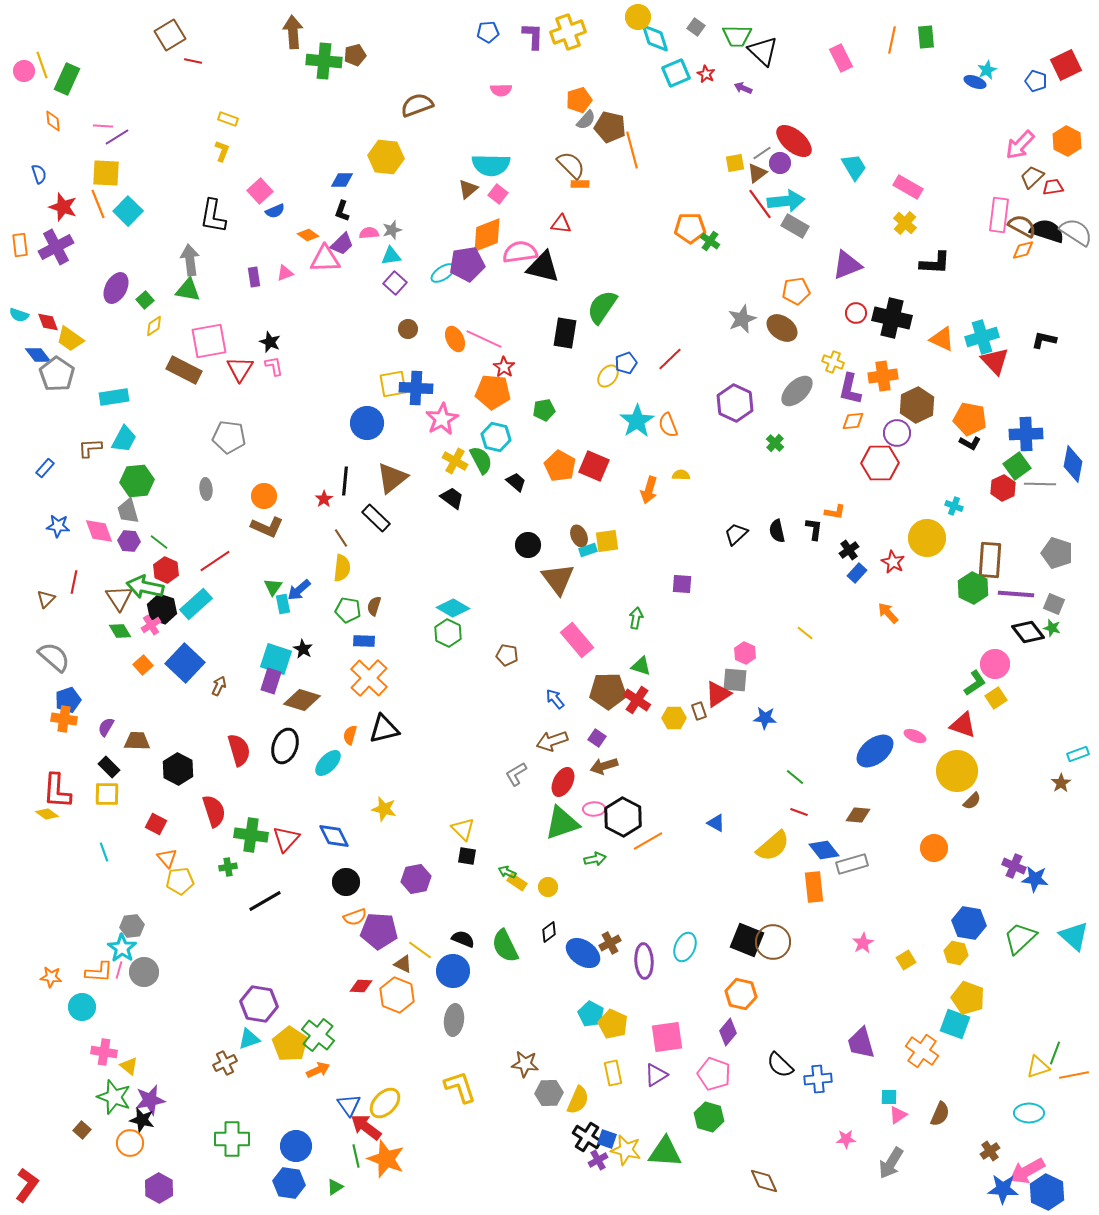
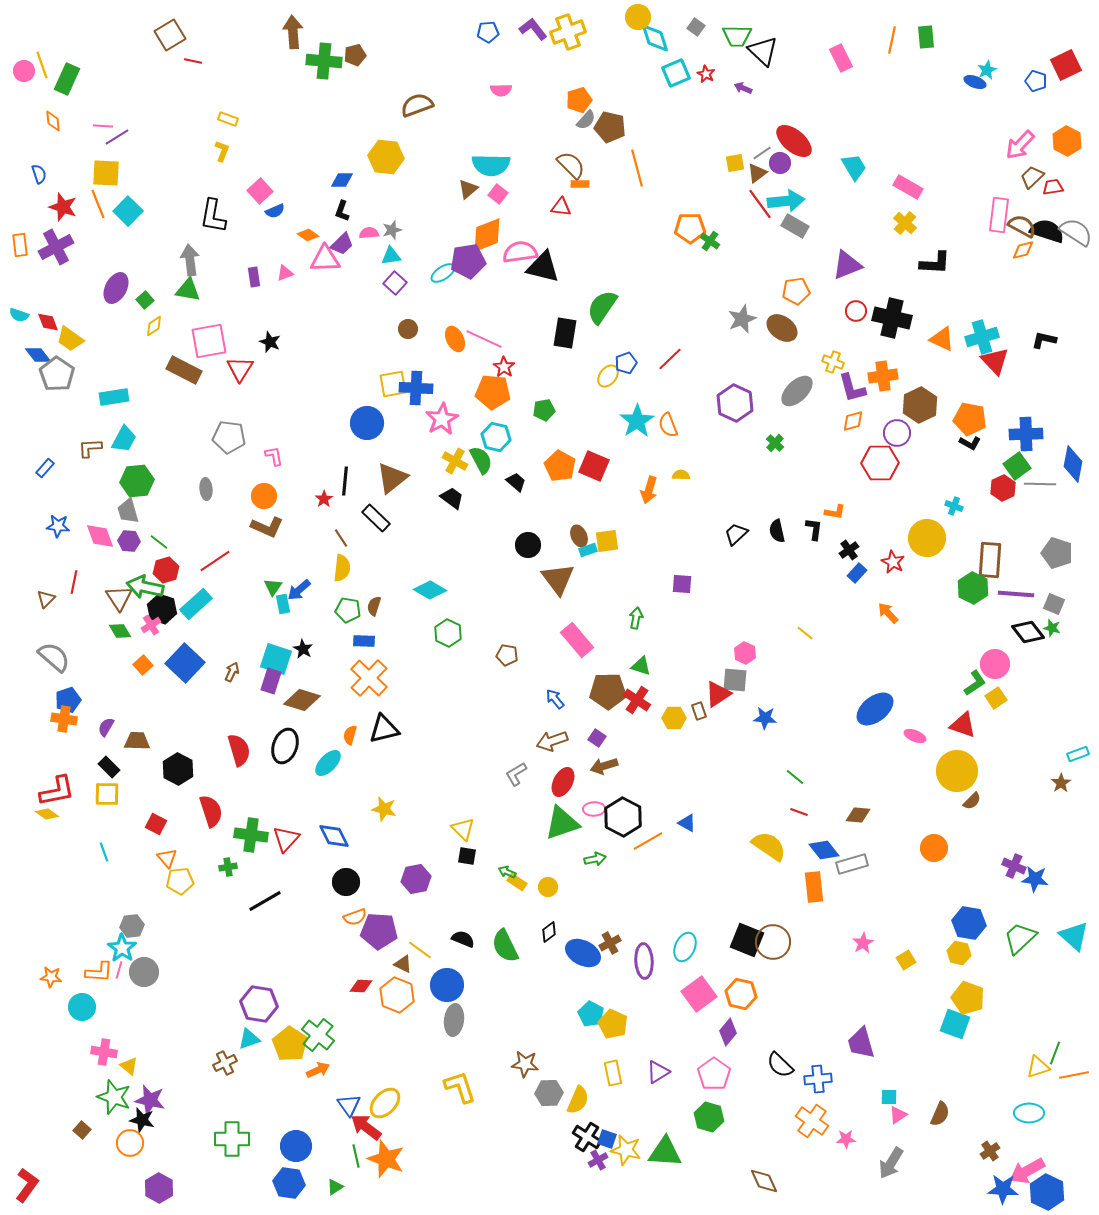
purple L-shape at (533, 36): moved 7 px up; rotated 40 degrees counterclockwise
orange line at (632, 150): moved 5 px right, 18 px down
red triangle at (561, 224): moved 17 px up
purple pentagon at (467, 264): moved 1 px right, 3 px up
red circle at (856, 313): moved 2 px up
pink L-shape at (274, 366): moved 90 px down
purple L-shape at (850, 389): moved 2 px right, 1 px up; rotated 28 degrees counterclockwise
brown hexagon at (917, 405): moved 3 px right
orange diamond at (853, 421): rotated 10 degrees counterclockwise
pink diamond at (99, 531): moved 1 px right, 5 px down
red hexagon at (166, 570): rotated 20 degrees clockwise
cyan diamond at (453, 608): moved 23 px left, 18 px up
brown arrow at (219, 686): moved 13 px right, 14 px up
blue ellipse at (875, 751): moved 42 px up
red L-shape at (57, 791): rotated 105 degrees counterclockwise
red semicircle at (214, 811): moved 3 px left
blue triangle at (716, 823): moved 29 px left
yellow semicircle at (773, 846): moved 4 px left; rotated 105 degrees counterclockwise
blue ellipse at (583, 953): rotated 8 degrees counterclockwise
yellow hexagon at (956, 953): moved 3 px right
blue circle at (453, 971): moved 6 px left, 14 px down
pink square at (667, 1037): moved 32 px right, 43 px up; rotated 28 degrees counterclockwise
orange cross at (922, 1051): moved 110 px left, 70 px down
pink pentagon at (714, 1074): rotated 16 degrees clockwise
purple triangle at (656, 1075): moved 2 px right, 3 px up
purple star at (150, 1100): rotated 24 degrees clockwise
